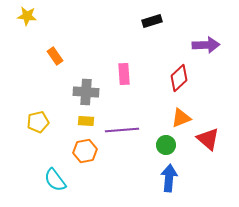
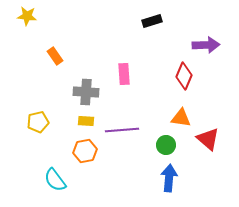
red diamond: moved 5 px right, 2 px up; rotated 24 degrees counterclockwise
orange triangle: rotated 30 degrees clockwise
